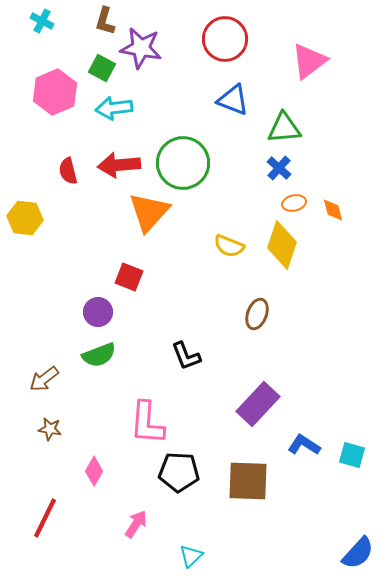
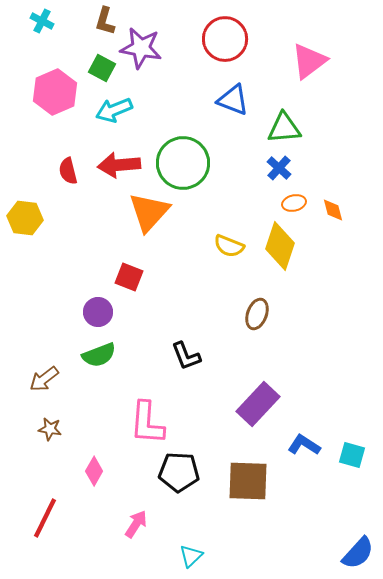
cyan arrow: moved 2 px down; rotated 15 degrees counterclockwise
yellow diamond: moved 2 px left, 1 px down
